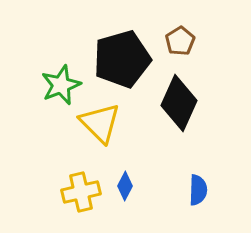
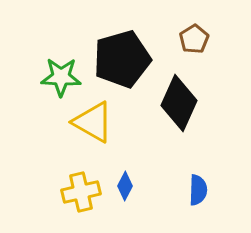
brown pentagon: moved 14 px right, 2 px up
green star: moved 8 px up; rotated 24 degrees clockwise
yellow triangle: moved 7 px left, 1 px up; rotated 15 degrees counterclockwise
